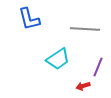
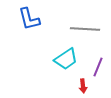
cyan trapezoid: moved 8 px right
red arrow: rotated 80 degrees counterclockwise
